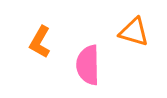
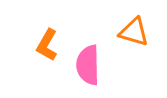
orange L-shape: moved 7 px right, 3 px down
